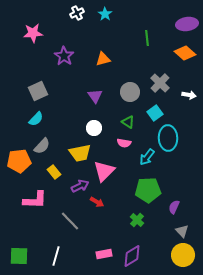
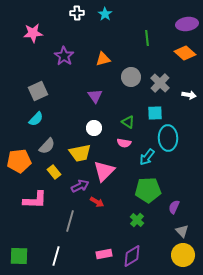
white cross: rotated 24 degrees clockwise
gray circle: moved 1 px right, 15 px up
cyan square: rotated 35 degrees clockwise
gray semicircle: moved 5 px right
gray line: rotated 60 degrees clockwise
